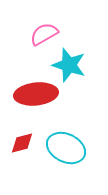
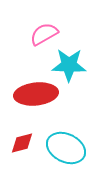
cyan star: rotated 16 degrees counterclockwise
